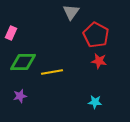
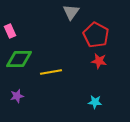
pink rectangle: moved 1 px left, 2 px up; rotated 48 degrees counterclockwise
green diamond: moved 4 px left, 3 px up
yellow line: moved 1 px left
purple star: moved 3 px left
